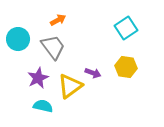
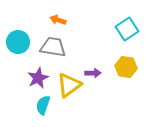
orange arrow: rotated 133 degrees counterclockwise
cyan square: moved 1 px right, 1 px down
cyan circle: moved 3 px down
gray trapezoid: rotated 44 degrees counterclockwise
purple arrow: rotated 21 degrees counterclockwise
yellow triangle: moved 1 px left, 1 px up
cyan semicircle: moved 1 px up; rotated 84 degrees counterclockwise
